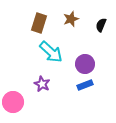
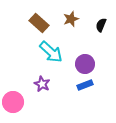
brown rectangle: rotated 66 degrees counterclockwise
